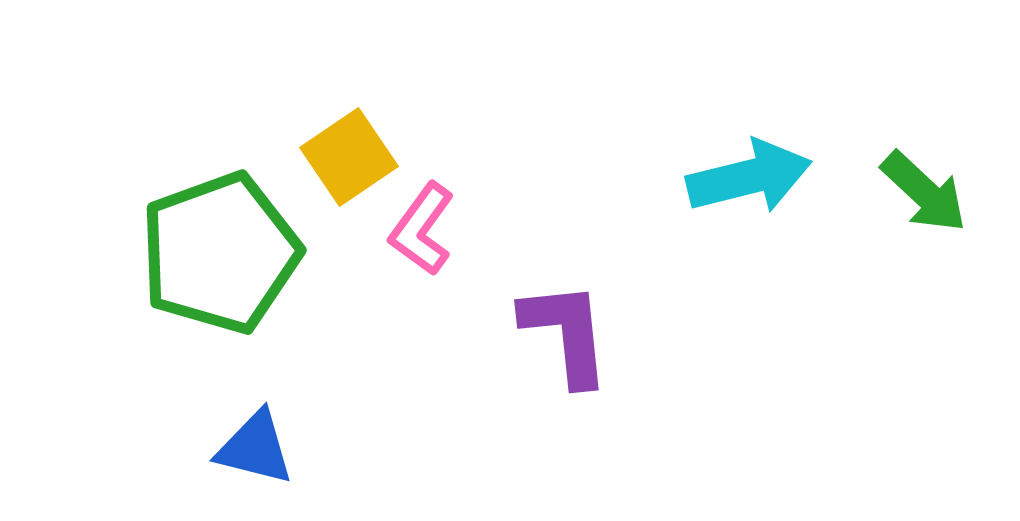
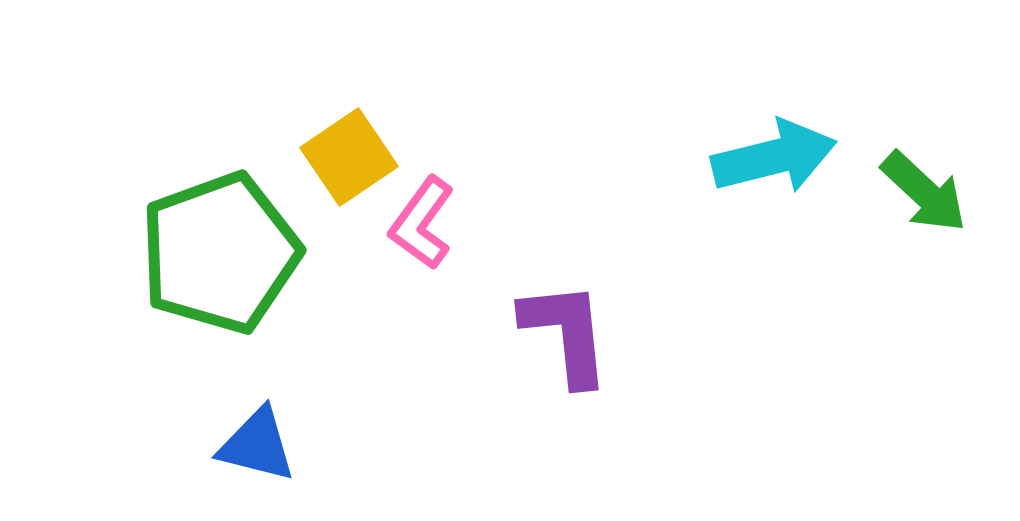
cyan arrow: moved 25 px right, 20 px up
pink L-shape: moved 6 px up
blue triangle: moved 2 px right, 3 px up
